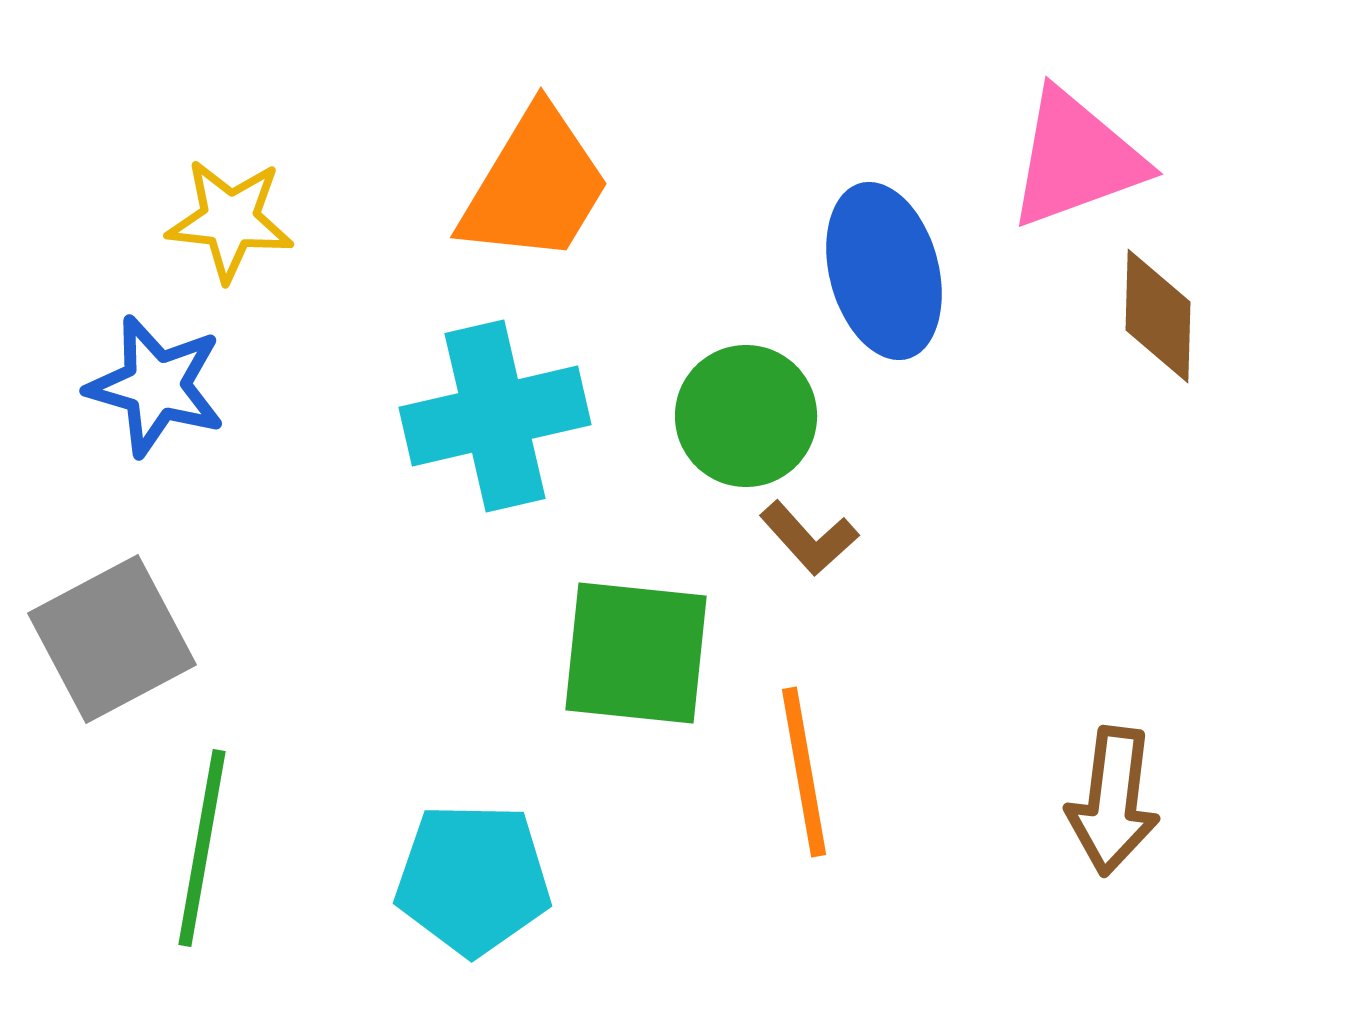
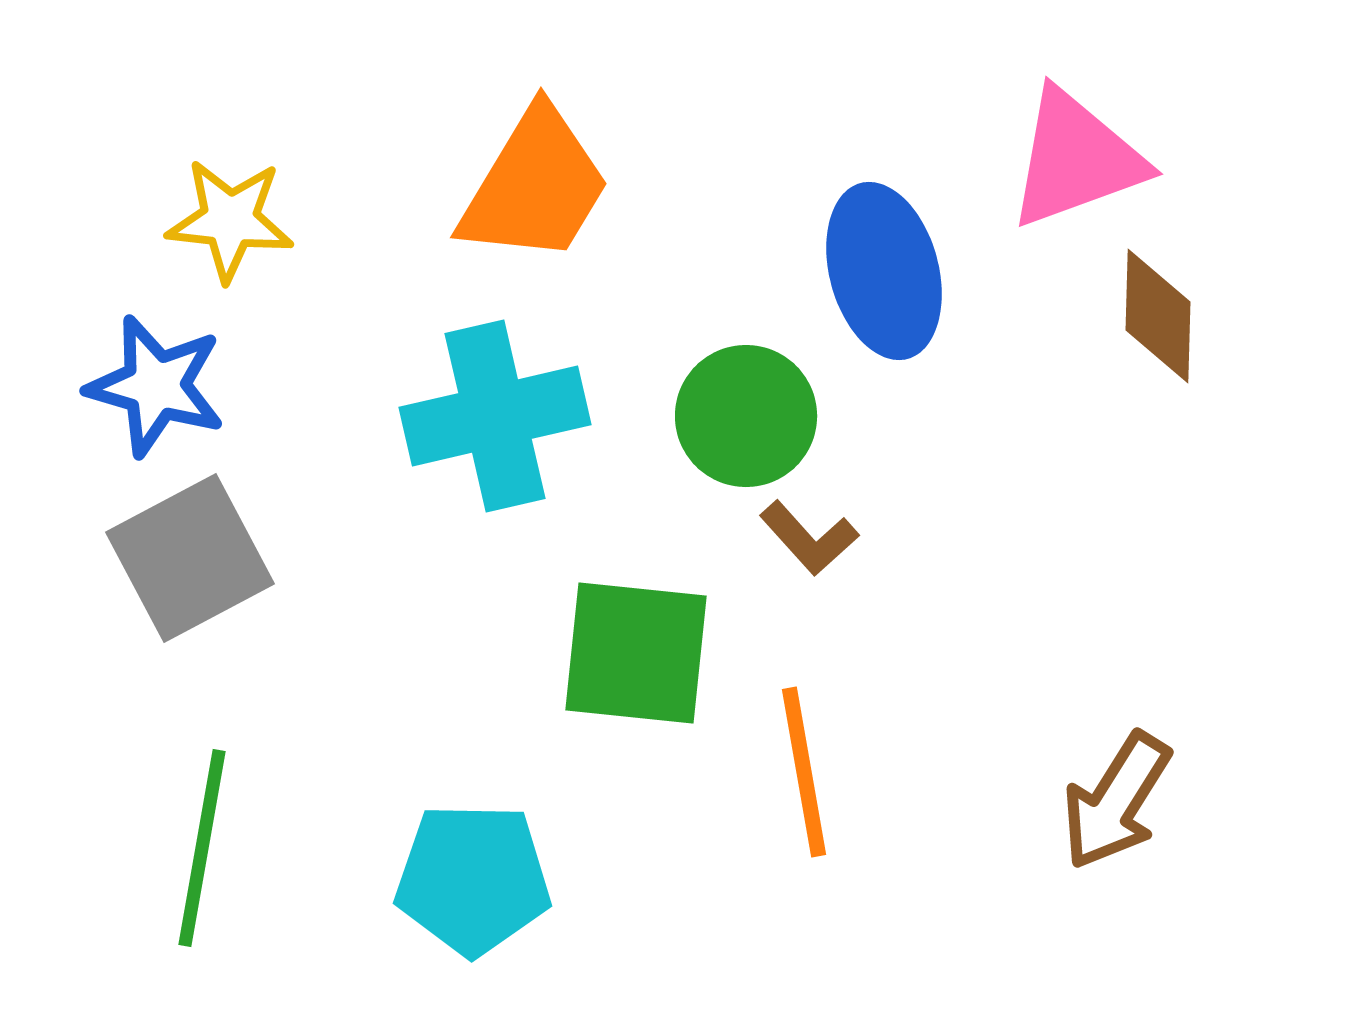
gray square: moved 78 px right, 81 px up
brown arrow: moved 3 px right; rotated 25 degrees clockwise
